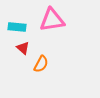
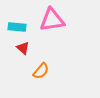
orange semicircle: moved 7 px down; rotated 12 degrees clockwise
